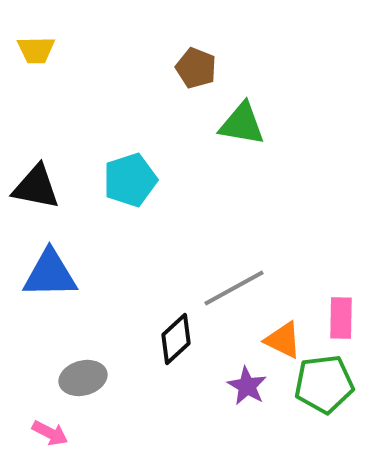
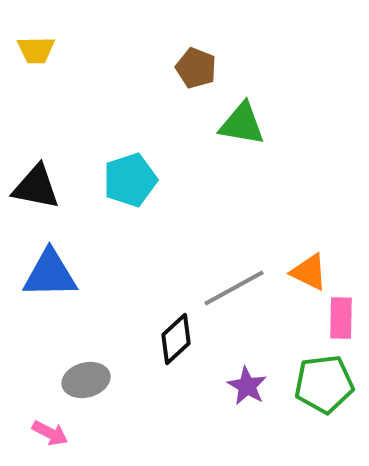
orange triangle: moved 26 px right, 68 px up
gray ellipse: moved 3 px right, 2 px down
